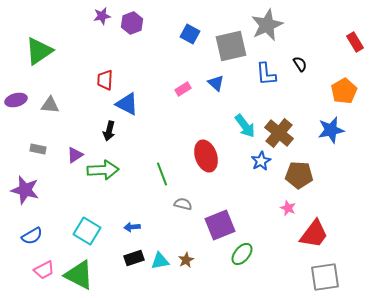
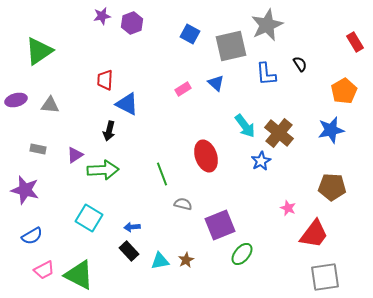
brown pentagon at (299, 175): moved 33 px right, 12 px down
cyan square at (87, 231): moved 2 px right, 13 px up
black rectangle at (134, 258): moved 5 px left, 7 px up; rotated 66 degrees clockwise
